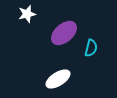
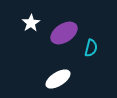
white star: moved 4 px right, 9 px down; rotated 18 degrees counterclockwise
purple ellipse: rotated 8 degrees clockwise
